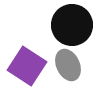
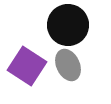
black circle: moved 4 px left
